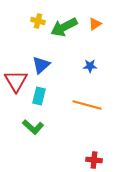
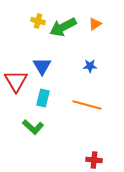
green arrow: moved 1 px left
blue triangle: moved 1 px right, 1 px down; rotated 18 degrees counterclockwise
cyan rectangle: moved 4 px right, 2 px down
